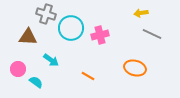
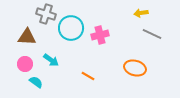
brown triangle: moved 1 px left
pink circle: moved 7 px right, 5 px up
